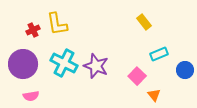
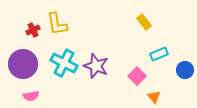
orange triangle: moved 2 px down
